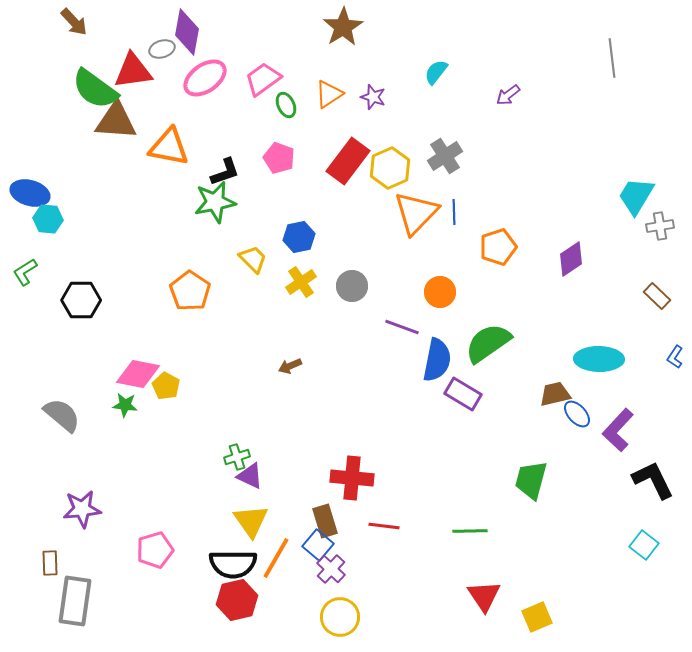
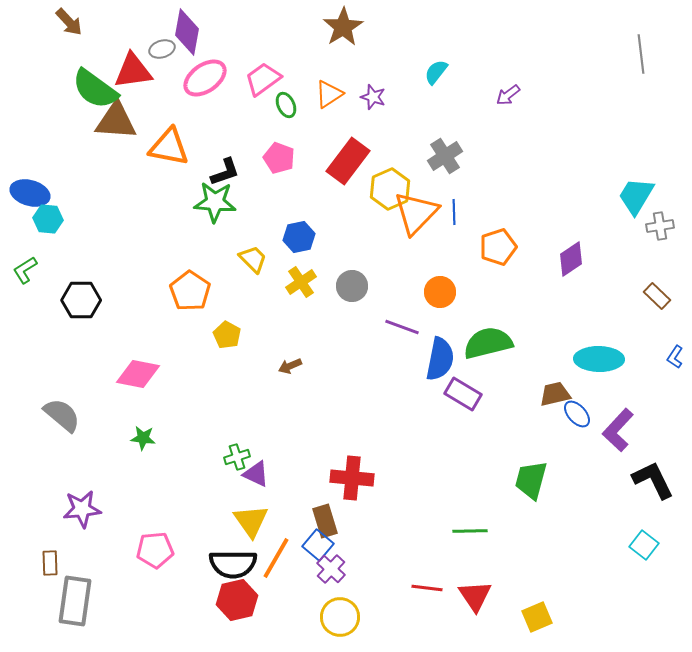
brown arrow at (74, 22): moved 5 px left
gray line at (612, 58): moved 29 px right, 4 px up
yellow hexagon at (390, 168): moved 21 px down
green star at (215, 202): rotated 15 degrees clockwise
green L-shape at (25, 272): moved 2 px up
green semicircle at (488, 343): rotated 21 degrees clockwise
blue semicircle at (437, 360): moved 3 px right, 1 px up
yellow pentagon at (166, 386): moved 61 px right, 51 px up
green star at (125, 405): moved 18 px right, 33 px down
purple triangle at (250, 476): moved 6 px right, 2 px up
red line at (384, 526): moved 43 px right, 62 px down
pink pentagon at (155, 550): rotated 12 degrees clockwise
red triangle at (484, 596): moved 9 px left
